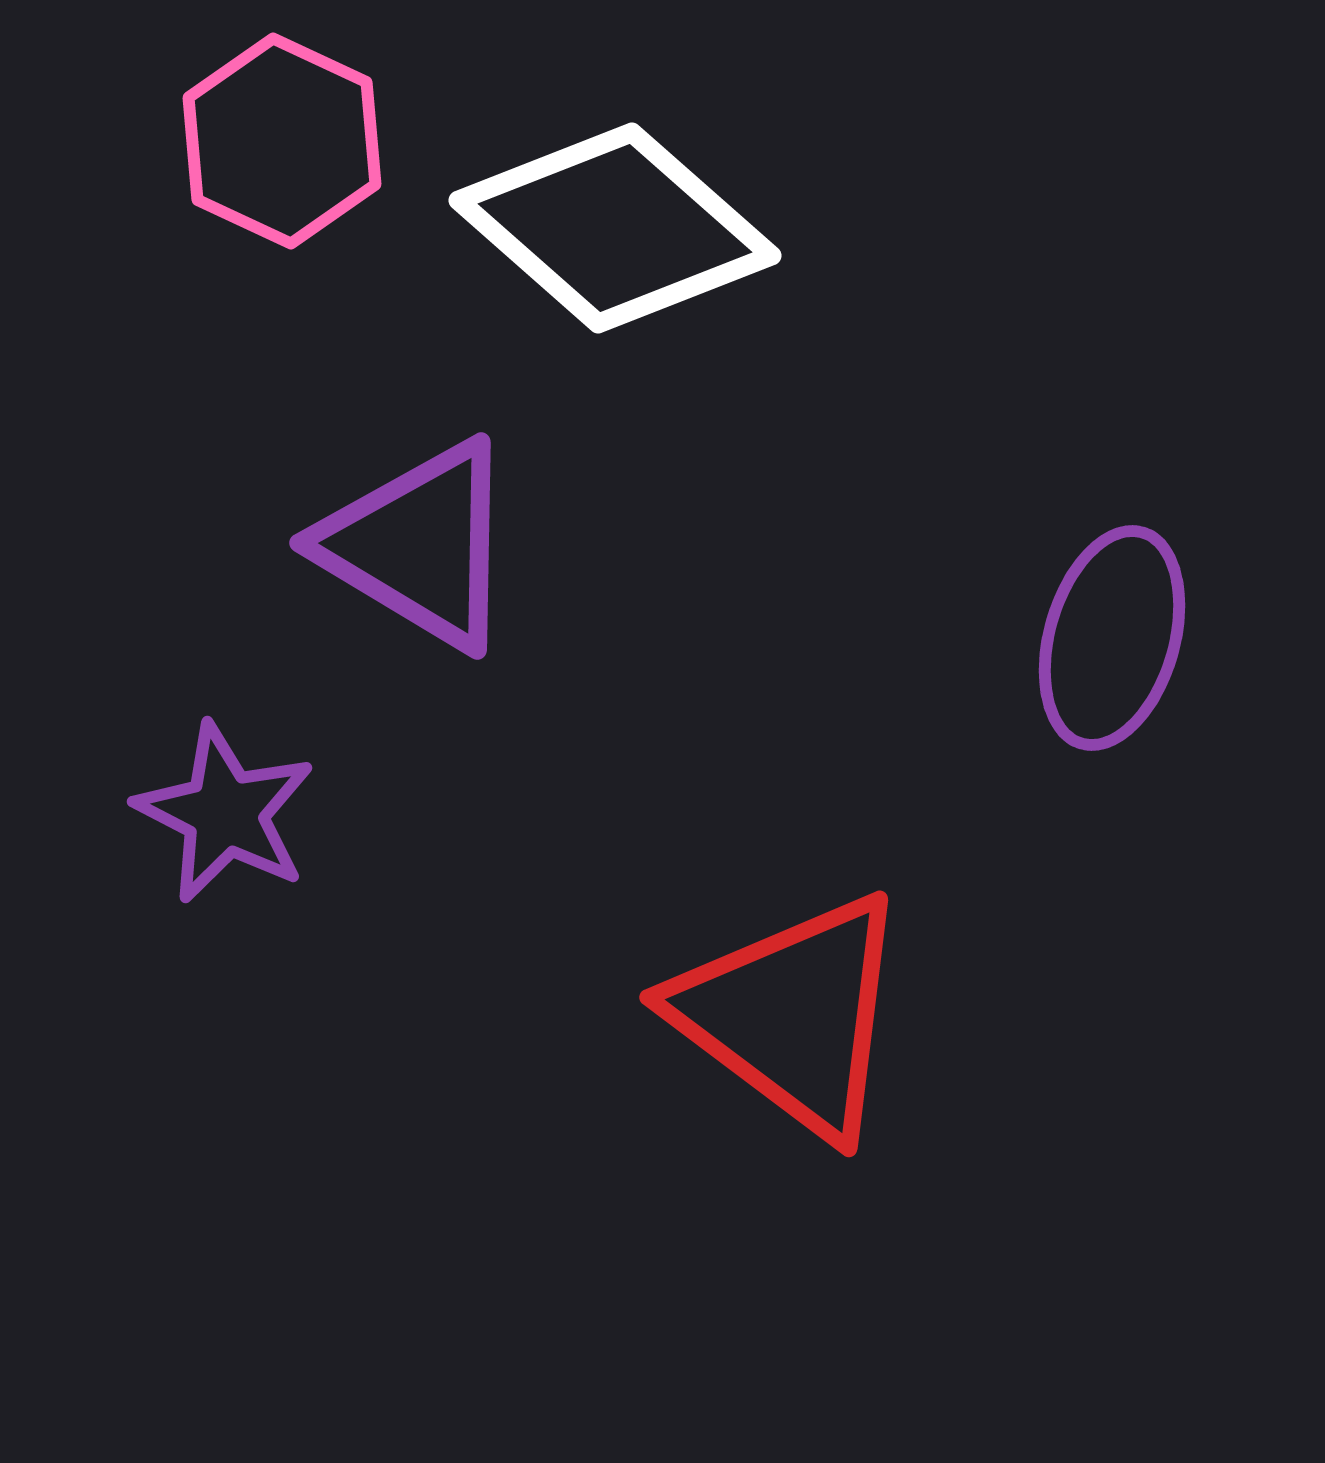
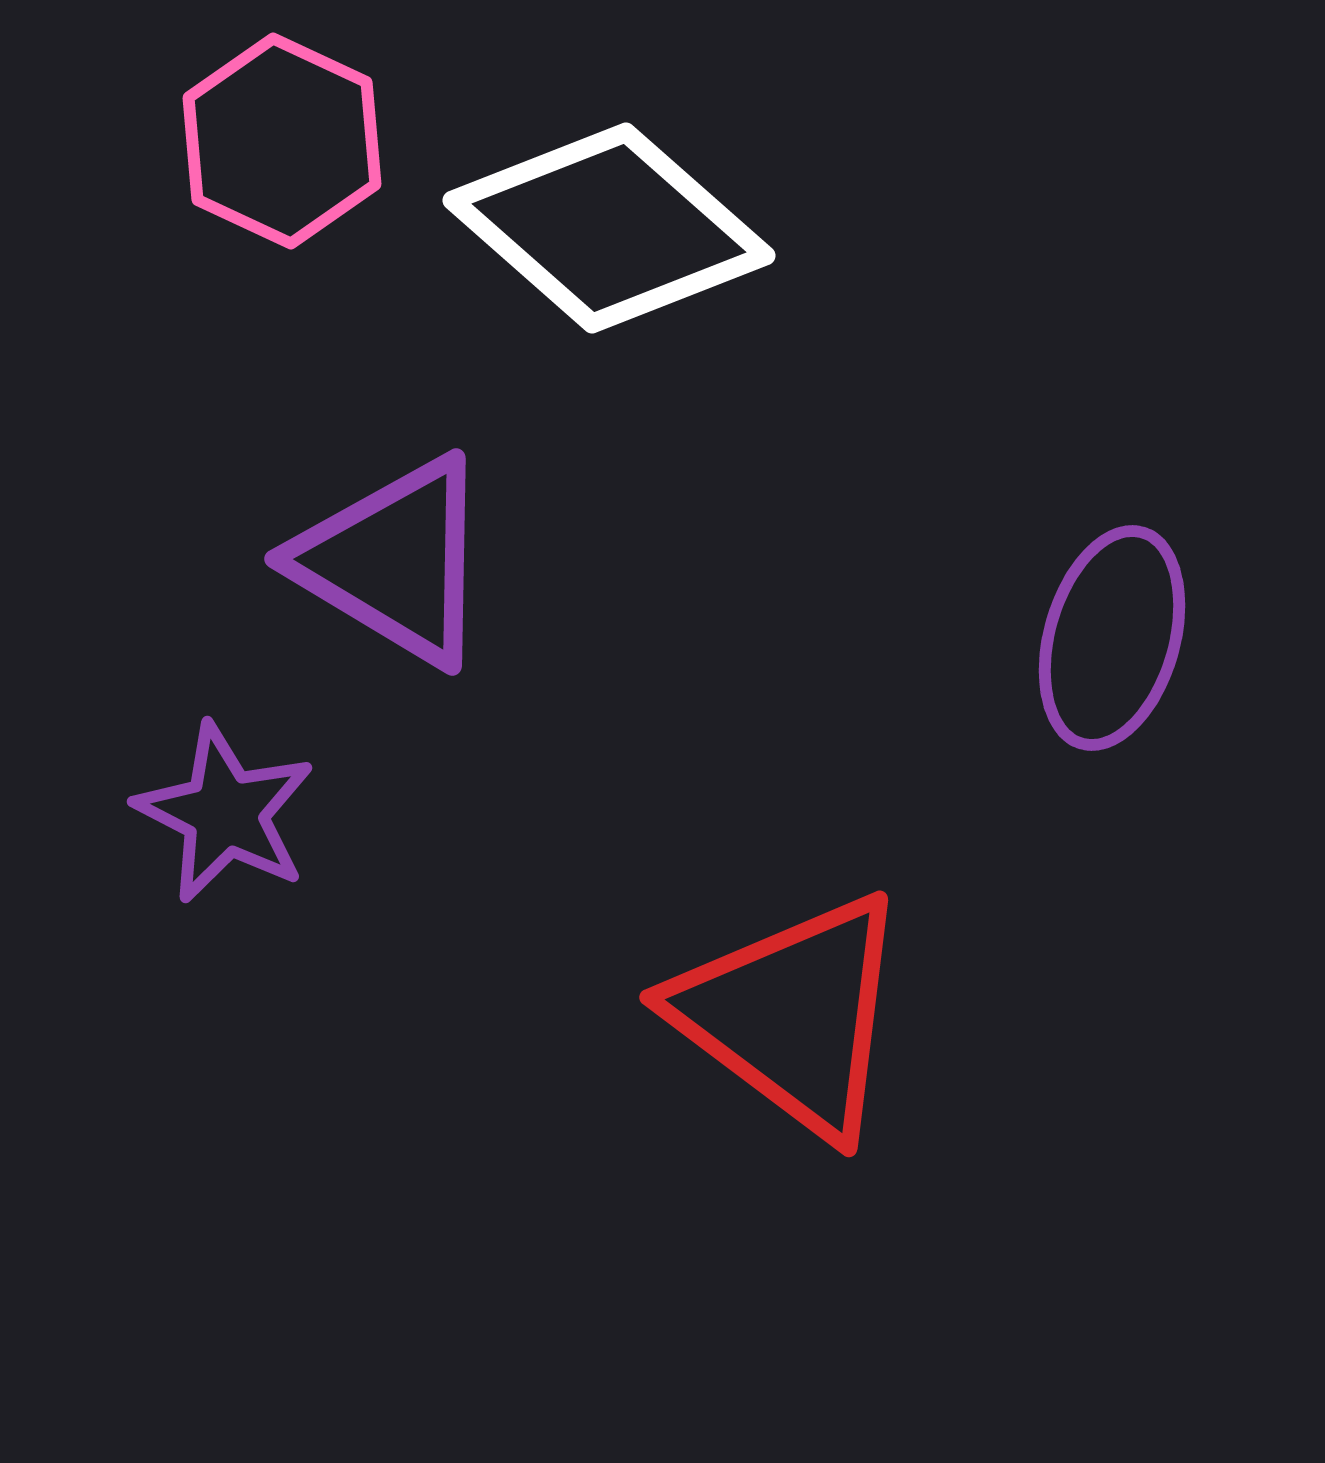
white diamond: moved 6 px left
purple triangle: moved 25 px left, 16 px down
